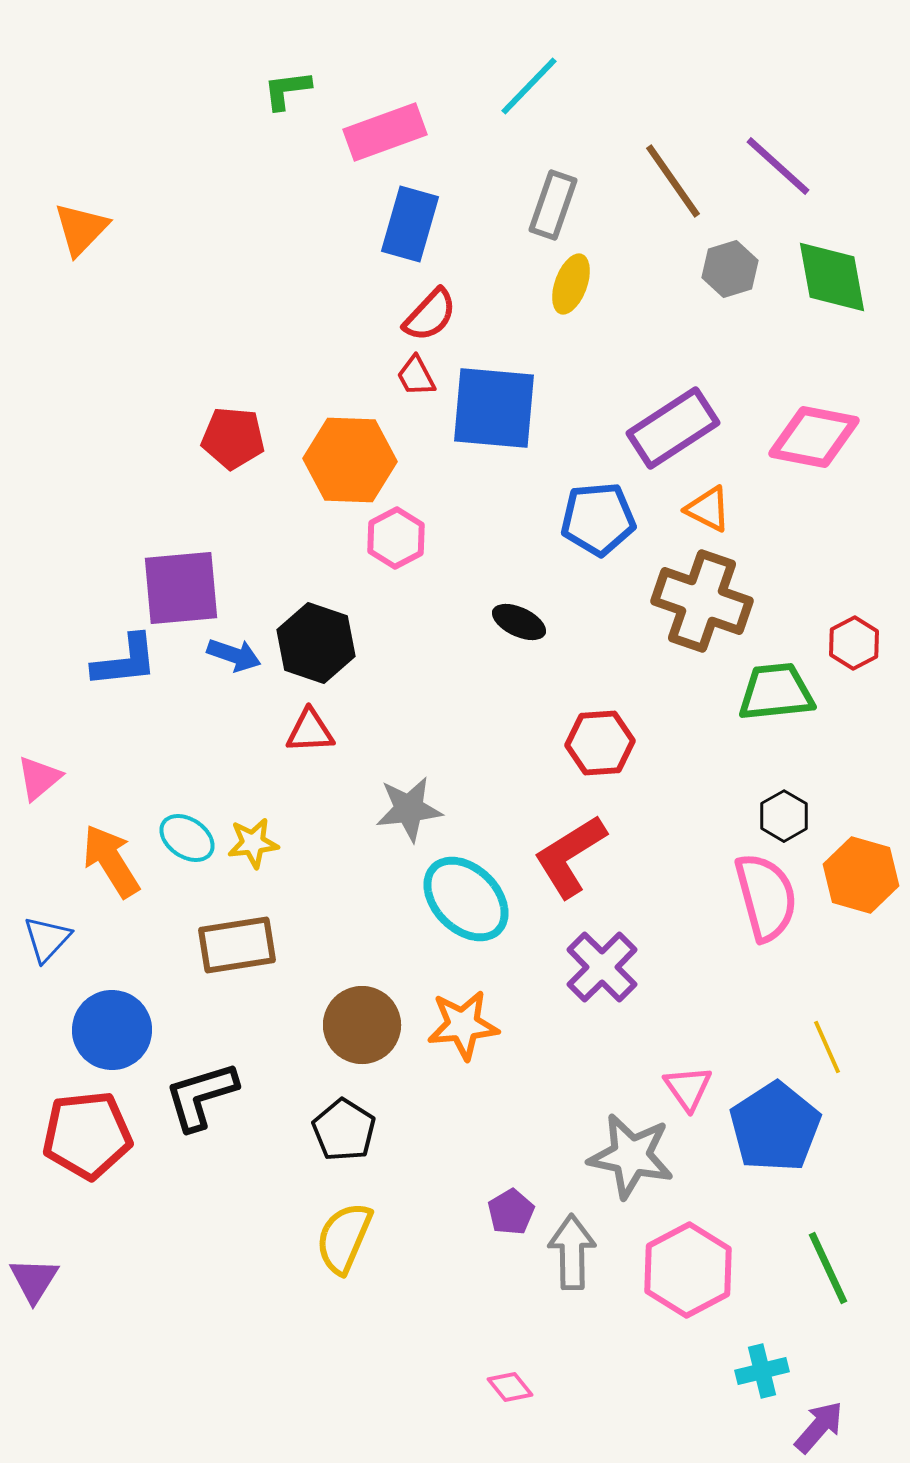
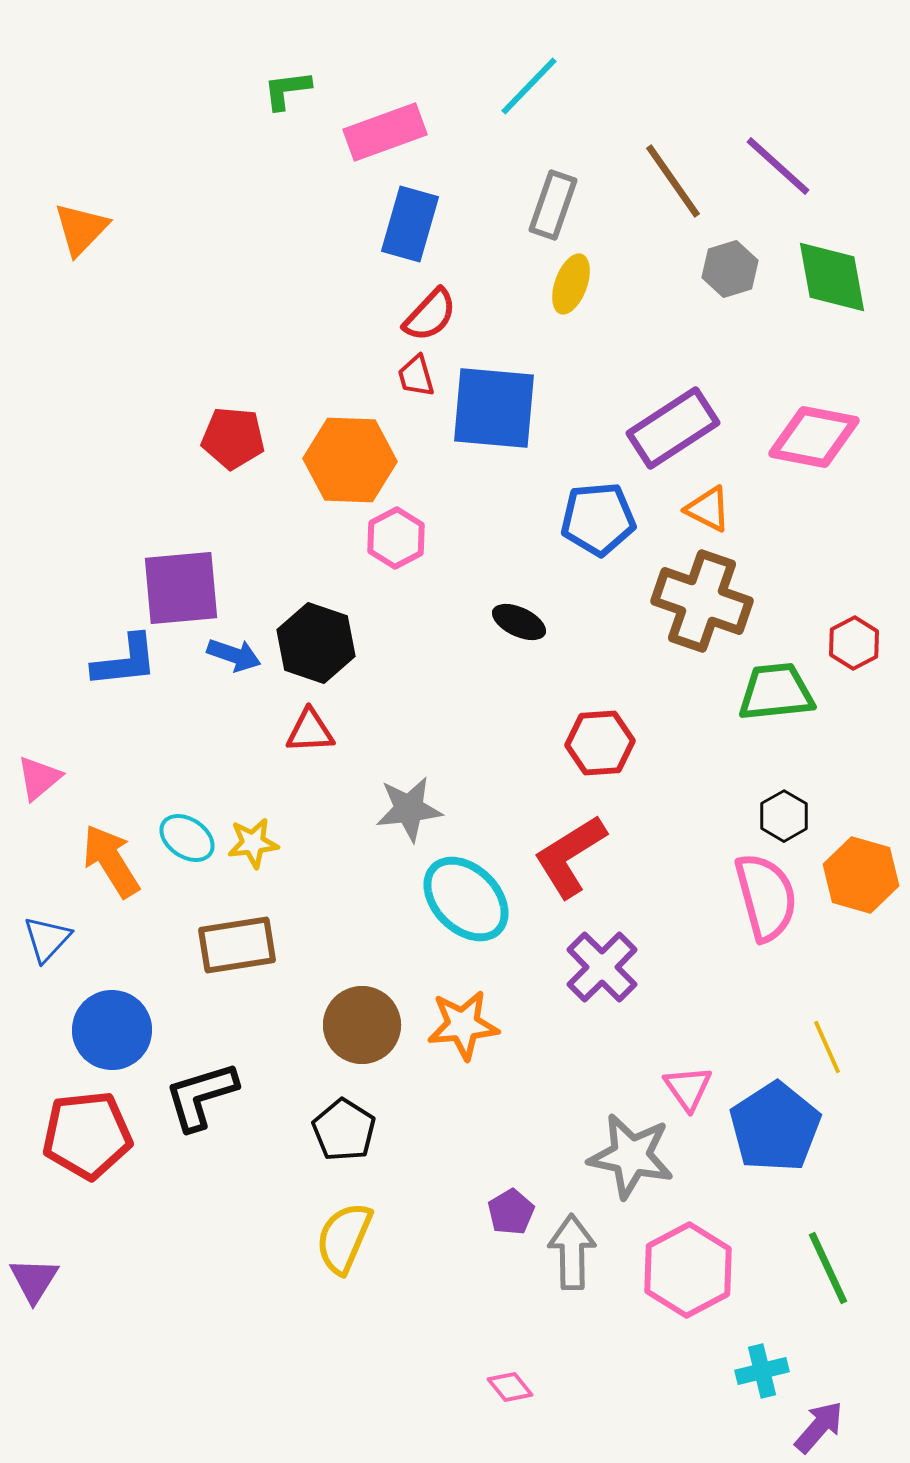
red trapezoid at (416, 376): rotated 12 degrees clockwise
